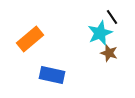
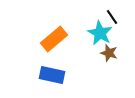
cyan star: rotated 20 degrees counterclockwise
orange rectangle: moved 24 px right
